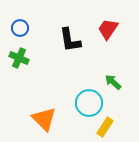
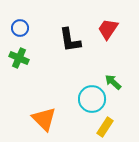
cyan circle: moved 3 px right, 4 px up
